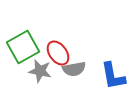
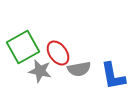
gray semicircle: moved 5 px right
